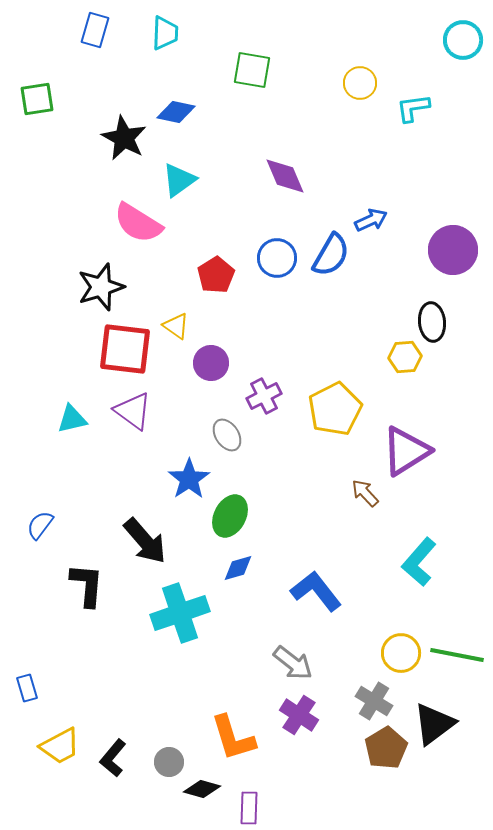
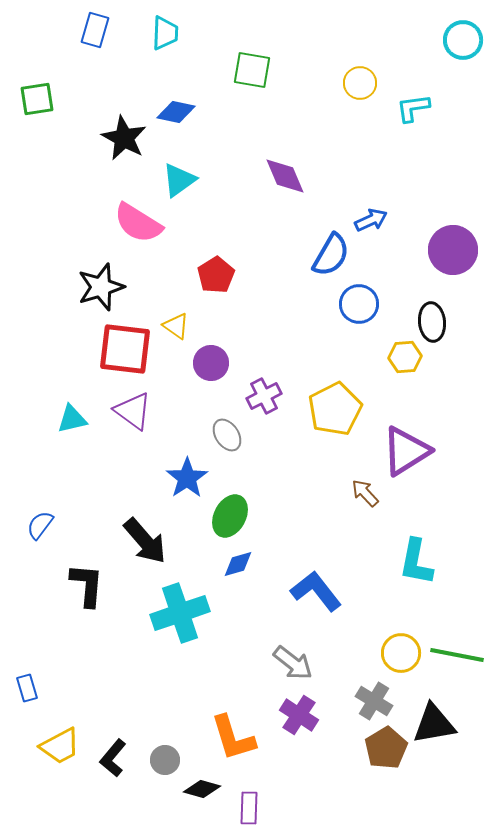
blue circle at (277, 258): moved 82 px right, 46 px down
blue star at (189, 479): moved 2 px left, 1 px up
cyan L-shape at (419, 562): moved 3 px left; rotated 30 degrees counterclockwise
blue diamond at (238, 568): moved 4 px up
black triangle at (434, 724): rotated 27 degrees clockwise
gray circle at (169, 762): moved 4 px left, 2 px up
